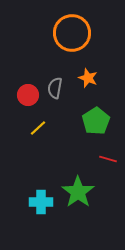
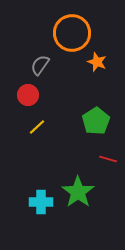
orange star: moved 9 px right, 16 px up
gray semicircle: moved 15 px left, 23 px up; rotated 25 degrees clockwise
yellow line: moved 1 px left, 1 px up
